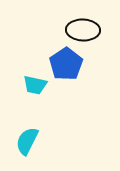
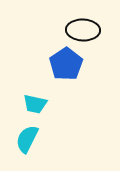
cyan trapezoid: moved 19 px down
cyan semicircle: moved 2 px up
